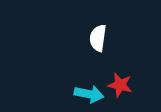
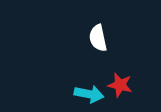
white semicircle: rotated 20 degrees counterclockwise
